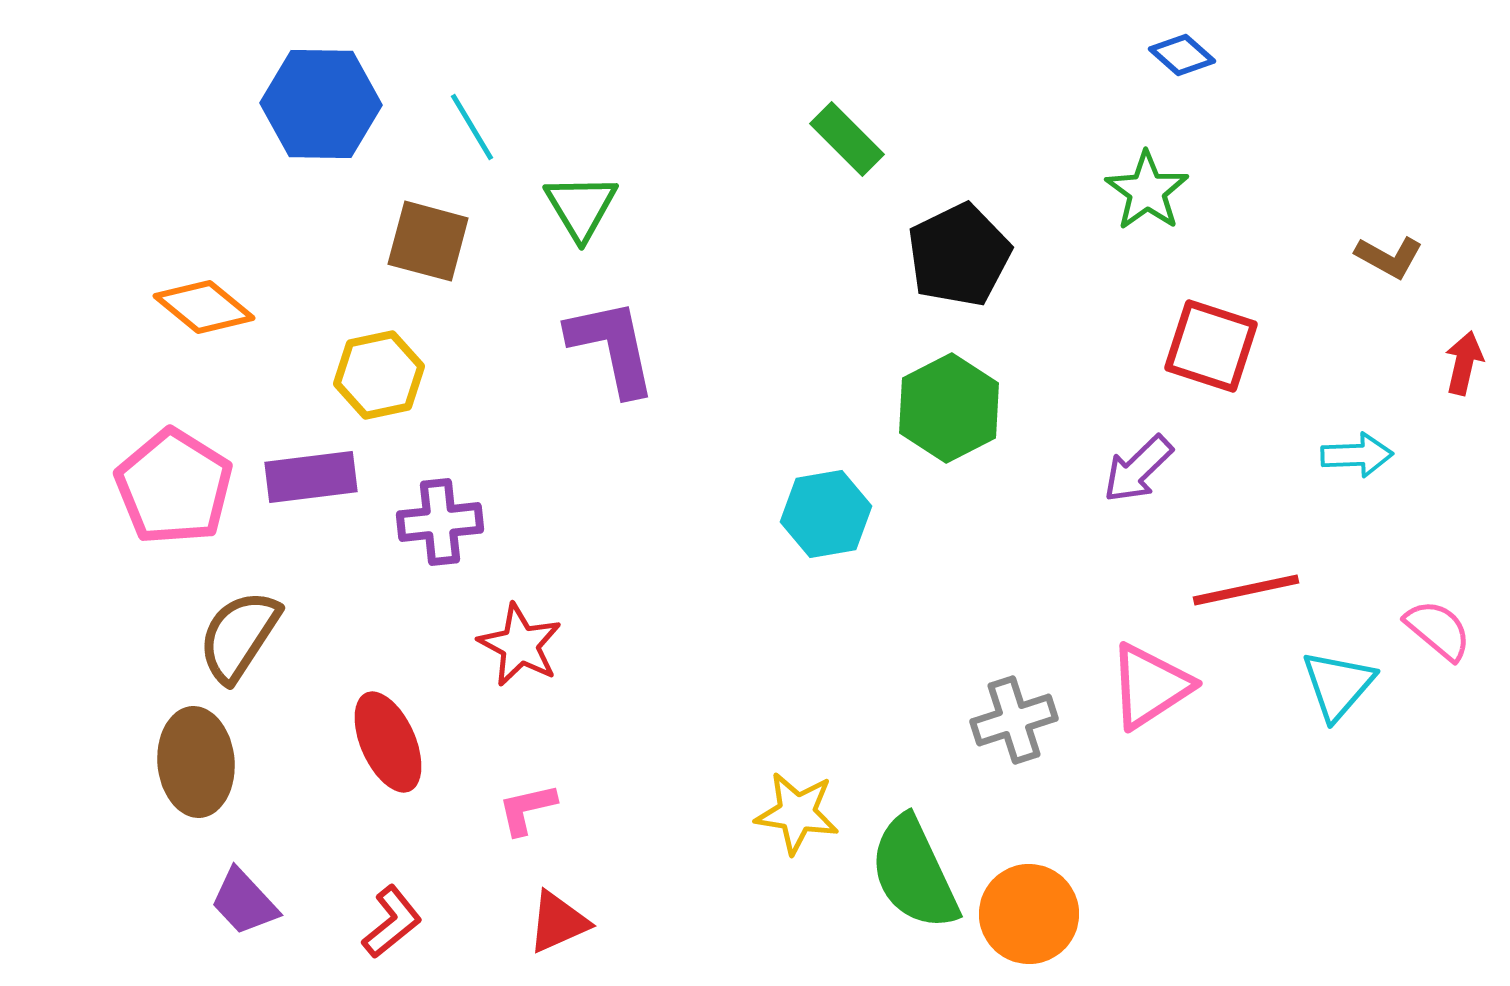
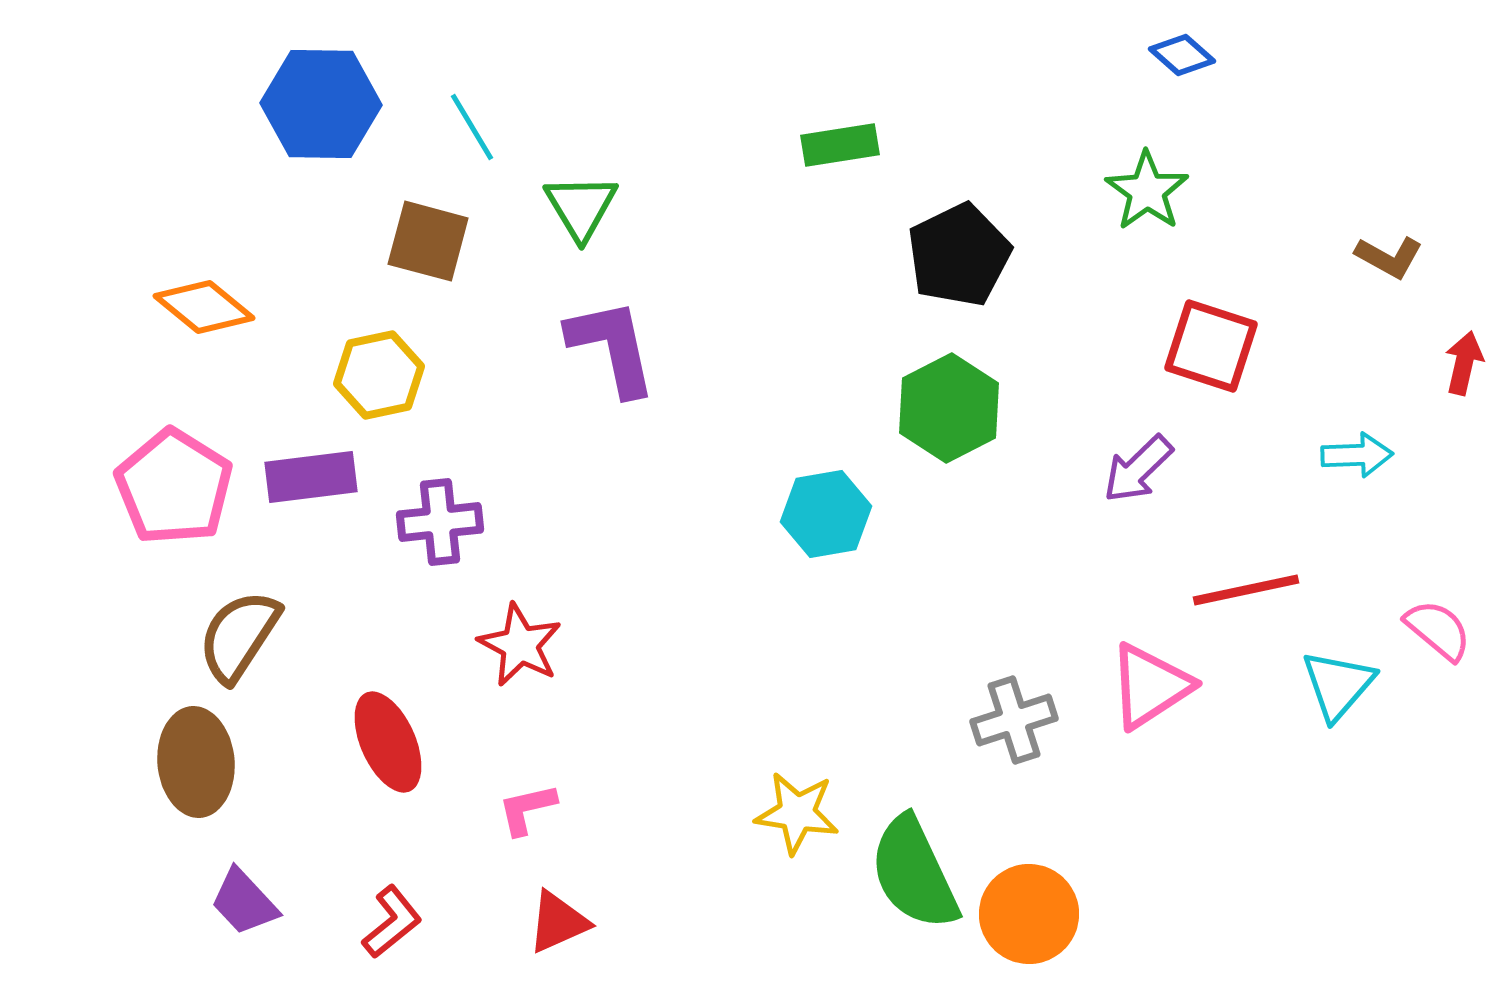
green rectangle: moved 7 px left, 6 px down; rotated 54 degrees counterclockwise
